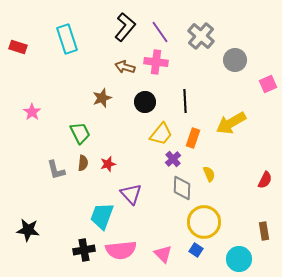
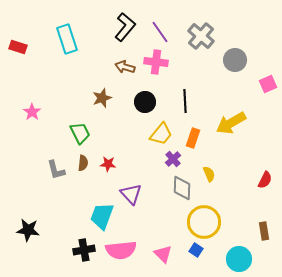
red star: rotated 21 degrees clockwise
